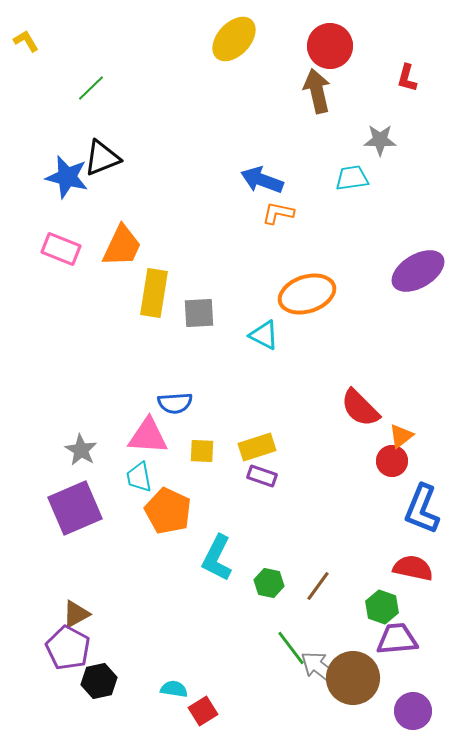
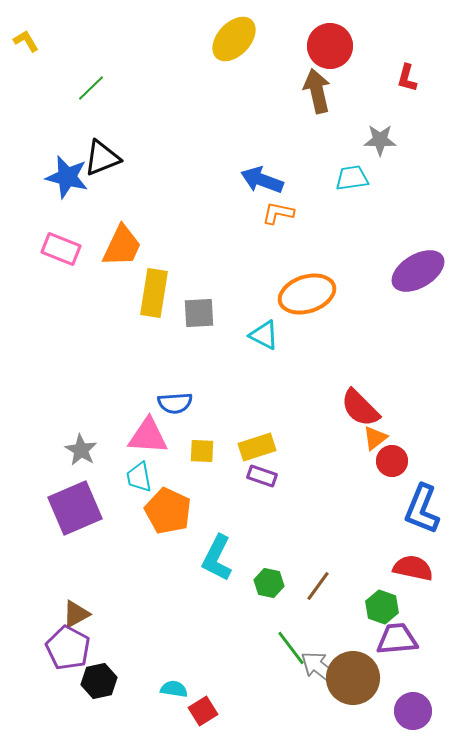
orange triangle at (401, 436): moved 26 px left, 2 px down
